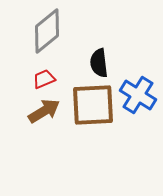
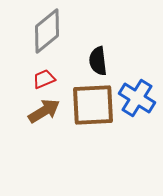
black semicircle: moved 1 px left, 2 px up
blue cross: moved 1 px left, 3 px down
